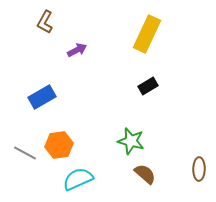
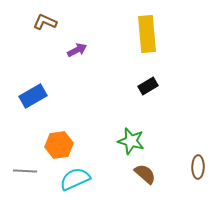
brown L-shape: rotated 85 degrees clockwise
yellow rectangle: rotated 30 degrees counterclockwise
blue rectangle: moved 9 px left, 1 px up
gray line: moved 18 px down; rotated 25 degrees counterclockwise
brown ellipse: moved 1 px left, 2 px up
cyan semicircle: moved 3 px left
